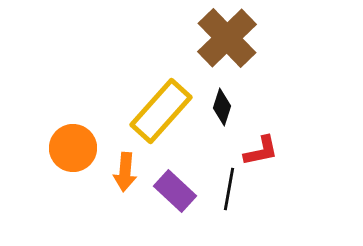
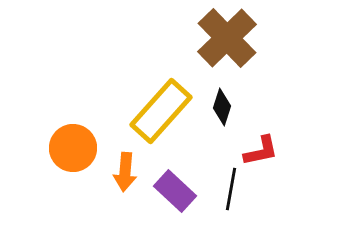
black line: moved 2 px right
